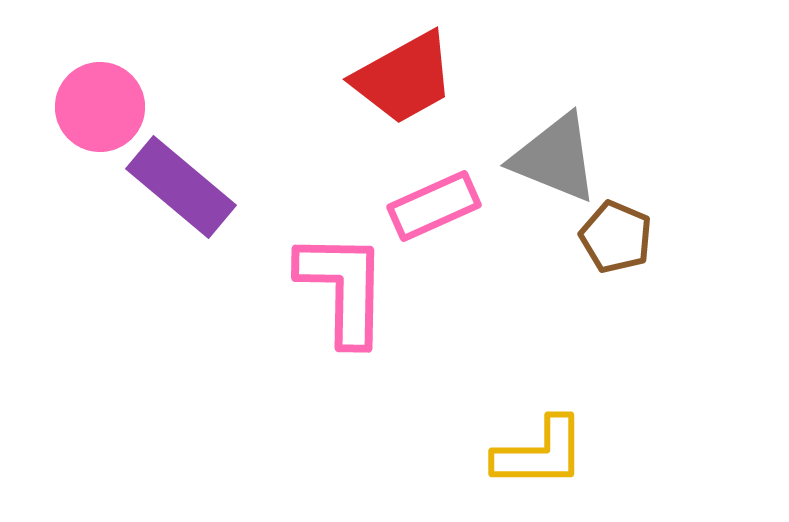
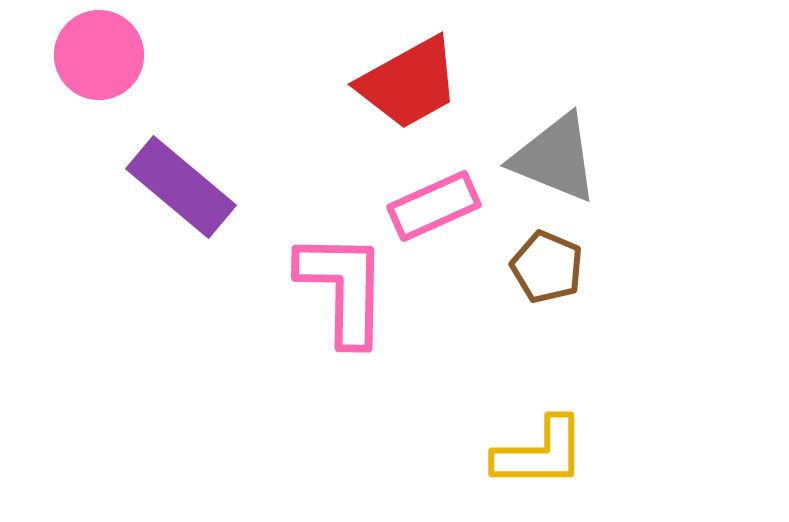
red trapezoid: moved 5 px right, 5 px down
pink circle: moved 1 px left, 52 px up
brown pentagon: moved 69 px left, 30 px down
